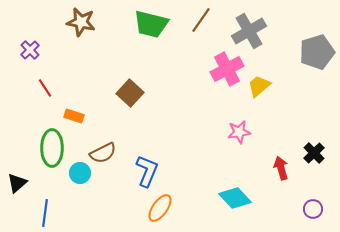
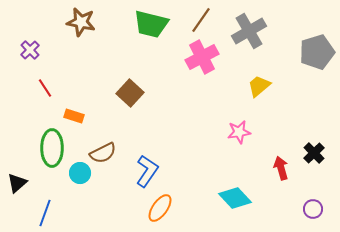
pink cross: moved 25 px left, 12 px up
blue L-shape: rotated 12 degrees clockwise
blue line: rotated 12 degrees clockwise
